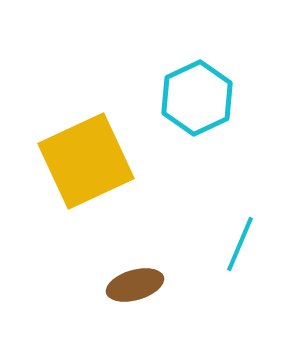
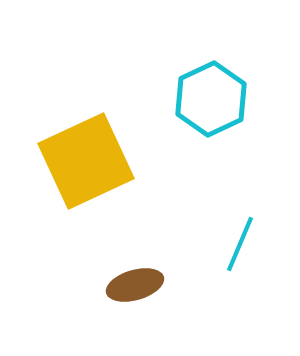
cyan hexagon: moved 14 px right, 1 px down
